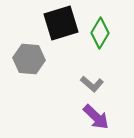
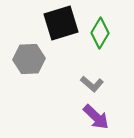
gray hexagon: rotated 8 degrees counterclockwise
